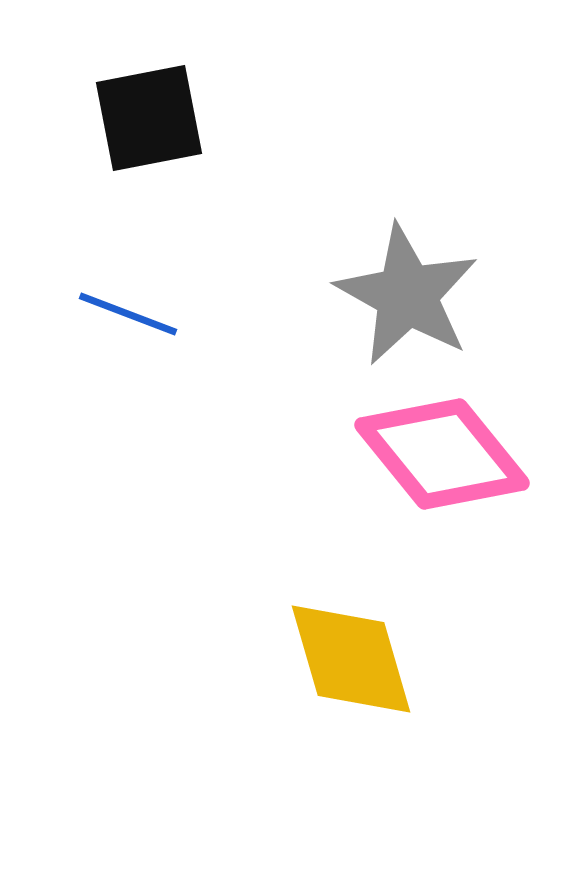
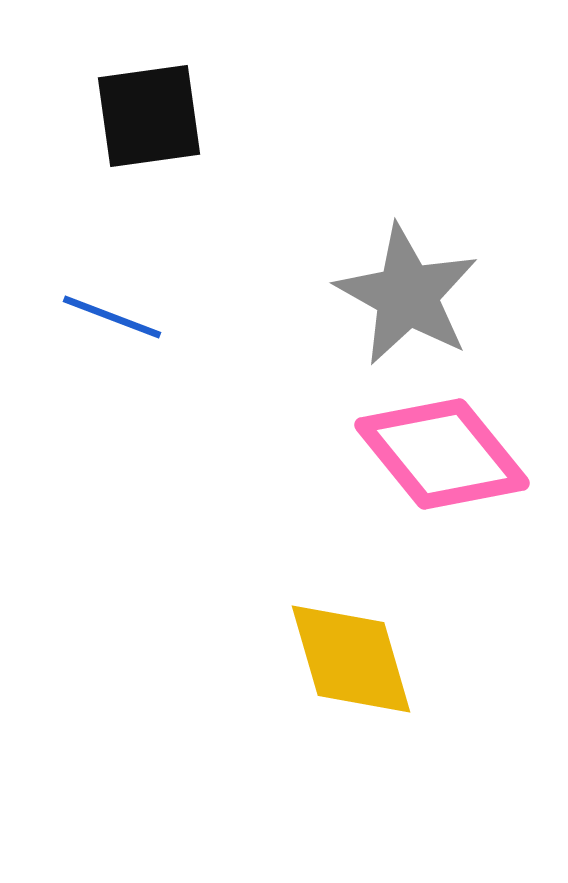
black square: moved 2 px up; rotated 3 degrees clockwise
blue line: moved 16 px left, 3 px down
